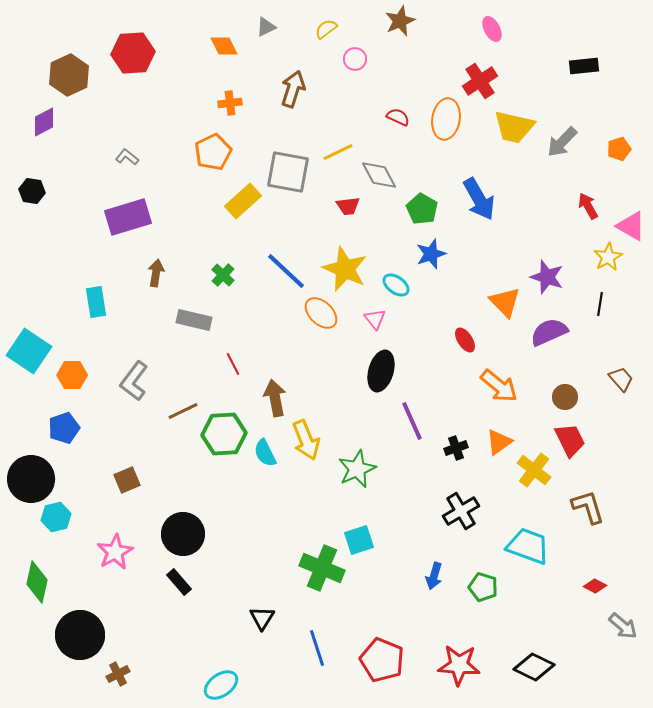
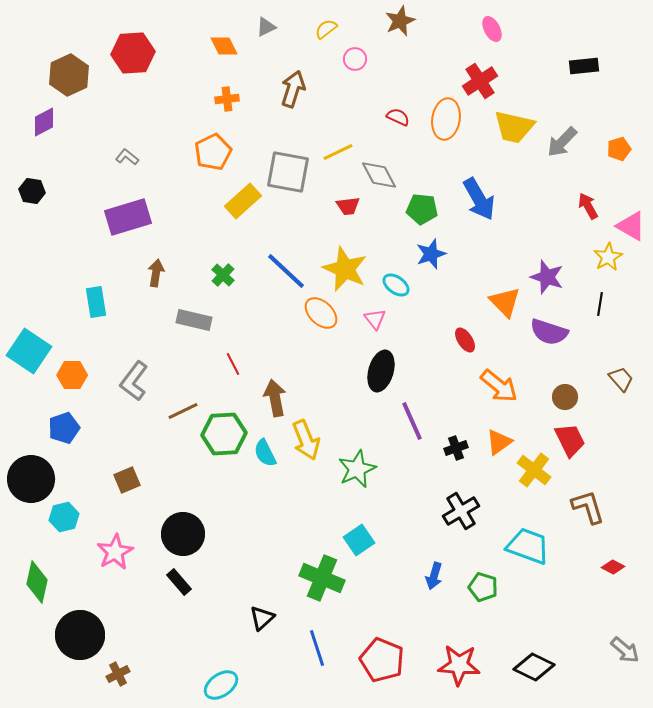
orange cross at (230, 103): moved 3 px left, 4 px up
green pentagon at (422, 209): rotated 24 degrees counterclockwise
purple semicircle at (549, 332): rotated 138 degrees counterclockwise
cyan hexagon at (56, 517): moved 8 px right
cyan square at (359, 540): rotated 16 degrees counterclockwise
green cross at (322, 568): moved 10 px down
red diamond at (595, 586): moved 18 px right, 19 px up
black triangle at (262, 618): rotated 16 degrees clockwise
gray arrow at (623, 626): moved 2 px right, 24 px down
